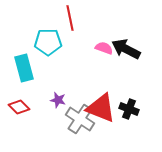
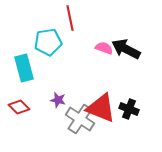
cyan pentagon: rotated 8 degrees counterclockwise
